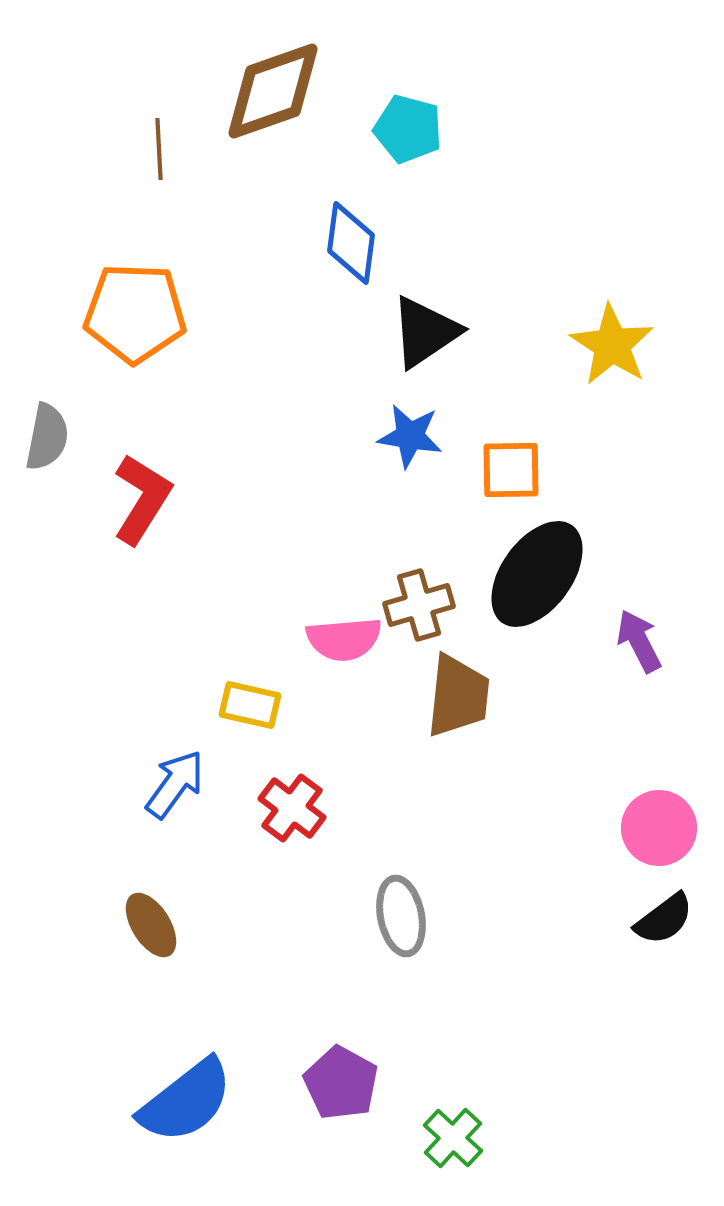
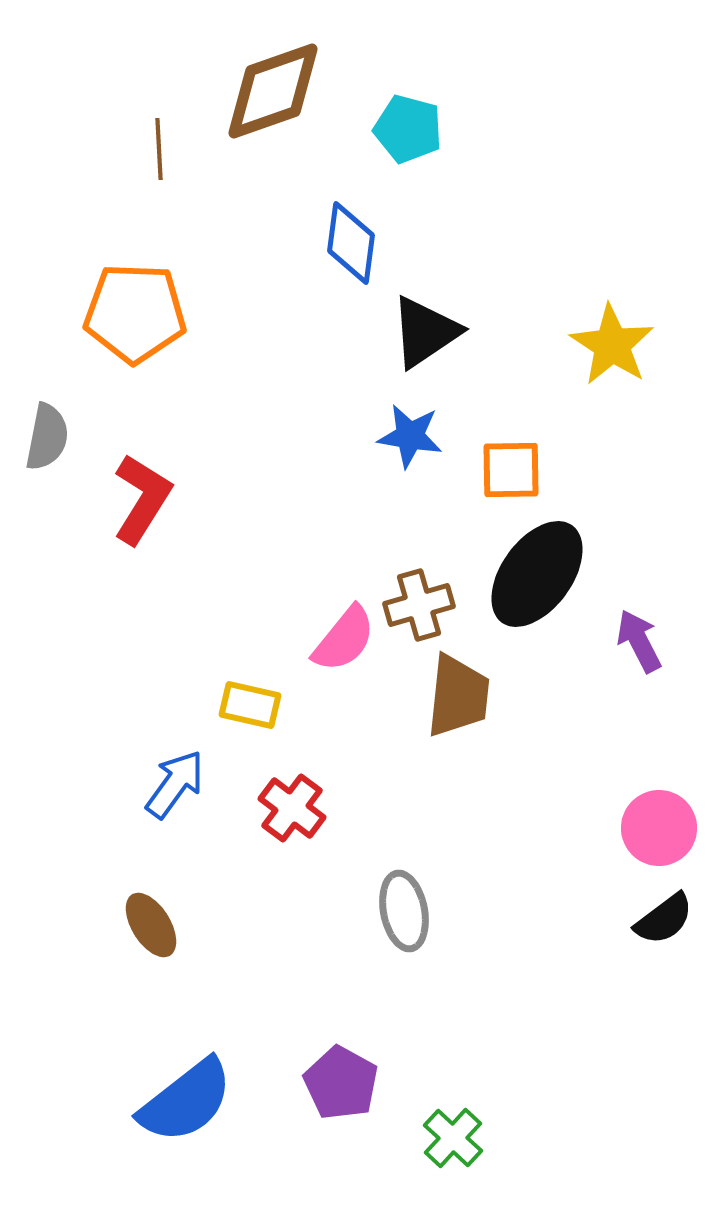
pink semicircle: rotated 46 degrees counterclockwise
gray ellipse: moved 3 px right, 5 px up
